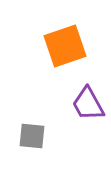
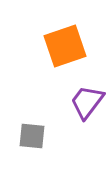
purple trapezoid: moved 1 px left, 2 px up; rotated 66 degrees clockwise
